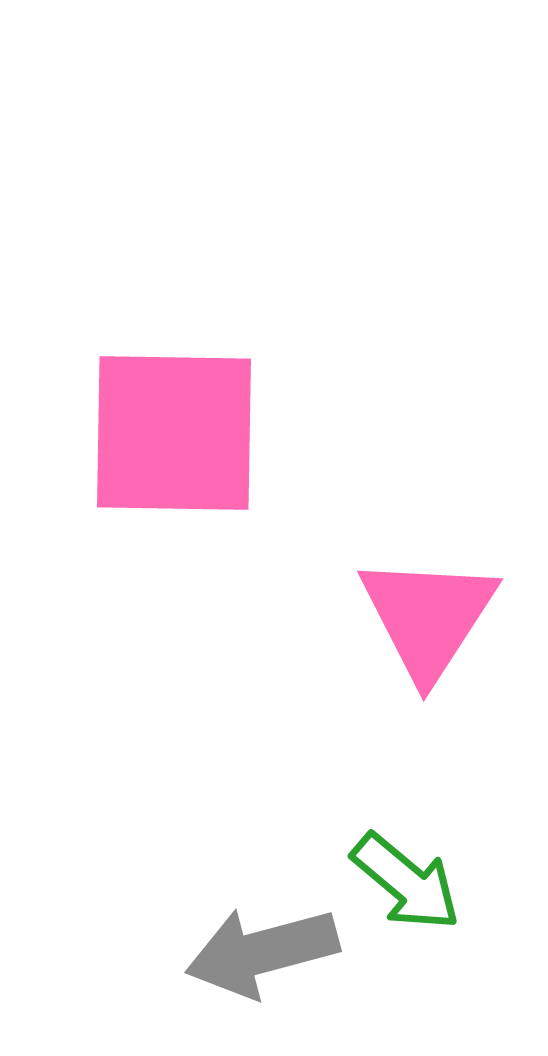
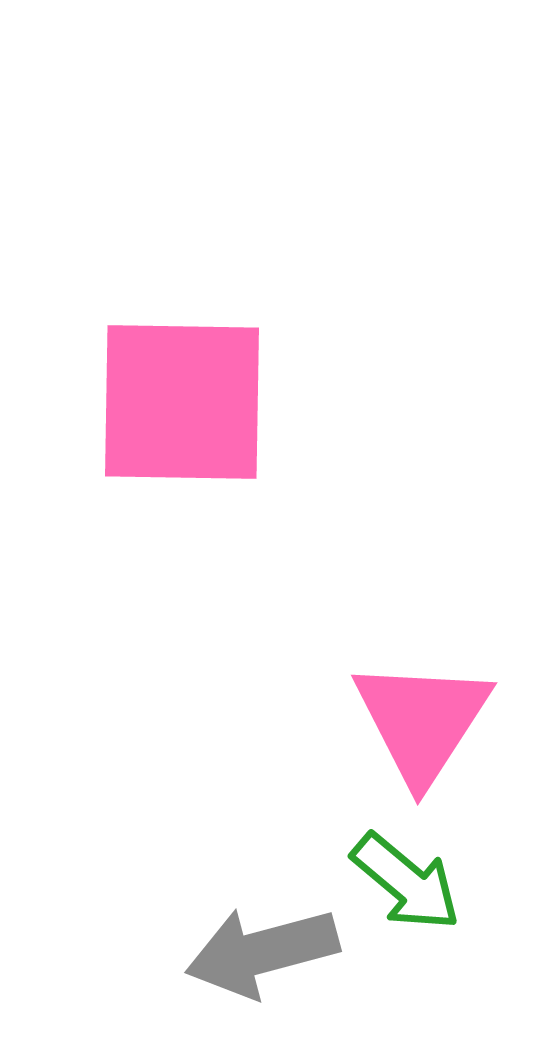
pink square: moved 8 px right, 31 px up
pink triangle: moved 6 px left, 104 px down
